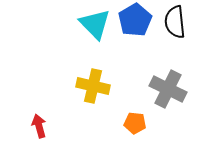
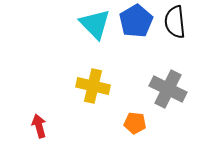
blue pentagon: moved 1 px right, 1 px down
